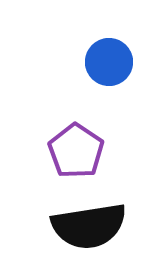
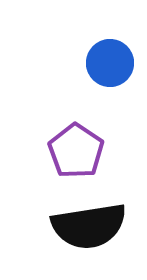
blue circle: moved 1 px right, 1 px down
